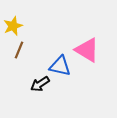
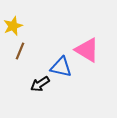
brown line: moved 1 px right, 1 px down
blue triangle: moved 1 px right, 1 px down
